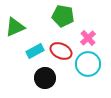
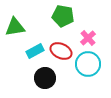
green triangle: rotated 15 degrees clockwise
